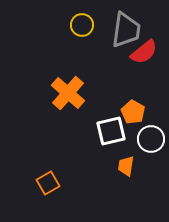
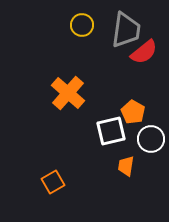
orange square: moved 5 px right, 1 px up
